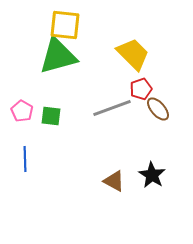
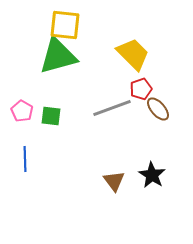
brown triangle: rotated 25 degrees clockwise
